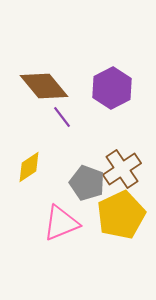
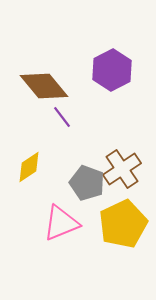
purple hexagon: moved 18 px up
yellow pentagon: moved 2 px right, 9 px down
